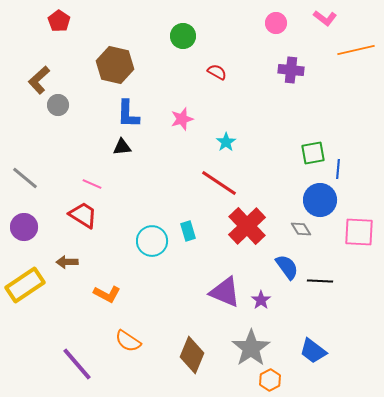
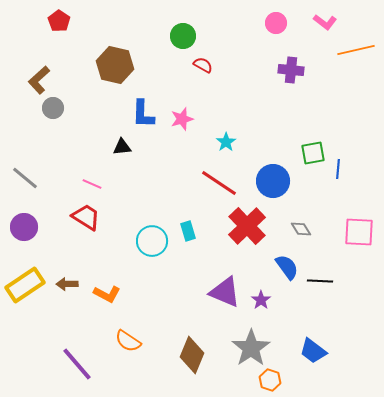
pink L-shape: moved 4 px down
red semicircle: moved 14 px left, 7 px up
gray circle: moved 5 px left, 3 px down
blue L-shape: moved 15 px right
blue circle: moved 47 px left, 19 px up
red trapezoid: moved 3 px right, 2 px down
brown arrow: moved 22 px down
orange hexagon: rotated 15 degrees counterclockwise
